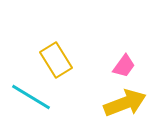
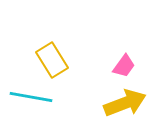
yellow rectangle: moved 4 px left
cyan line: rotated 21 degrees counterclockwise
